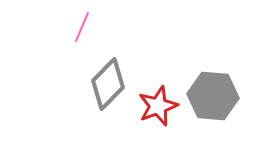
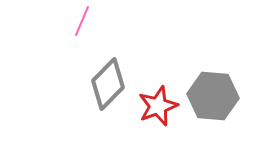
pink line: moved 6 px up
